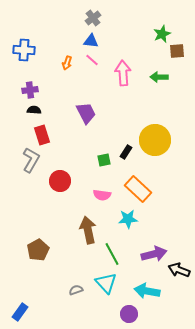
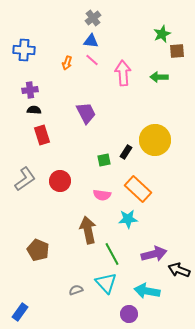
gray L-shape: moved 6 px left, 19 px down; rotated 25 degrees clockwise
brown pentagon: rotated 20 degrees counterclockwise
